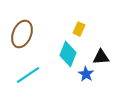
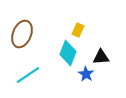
yellow rectangle: moved 1 px left, 1 px down
cyan diamond: moved 1 px up
